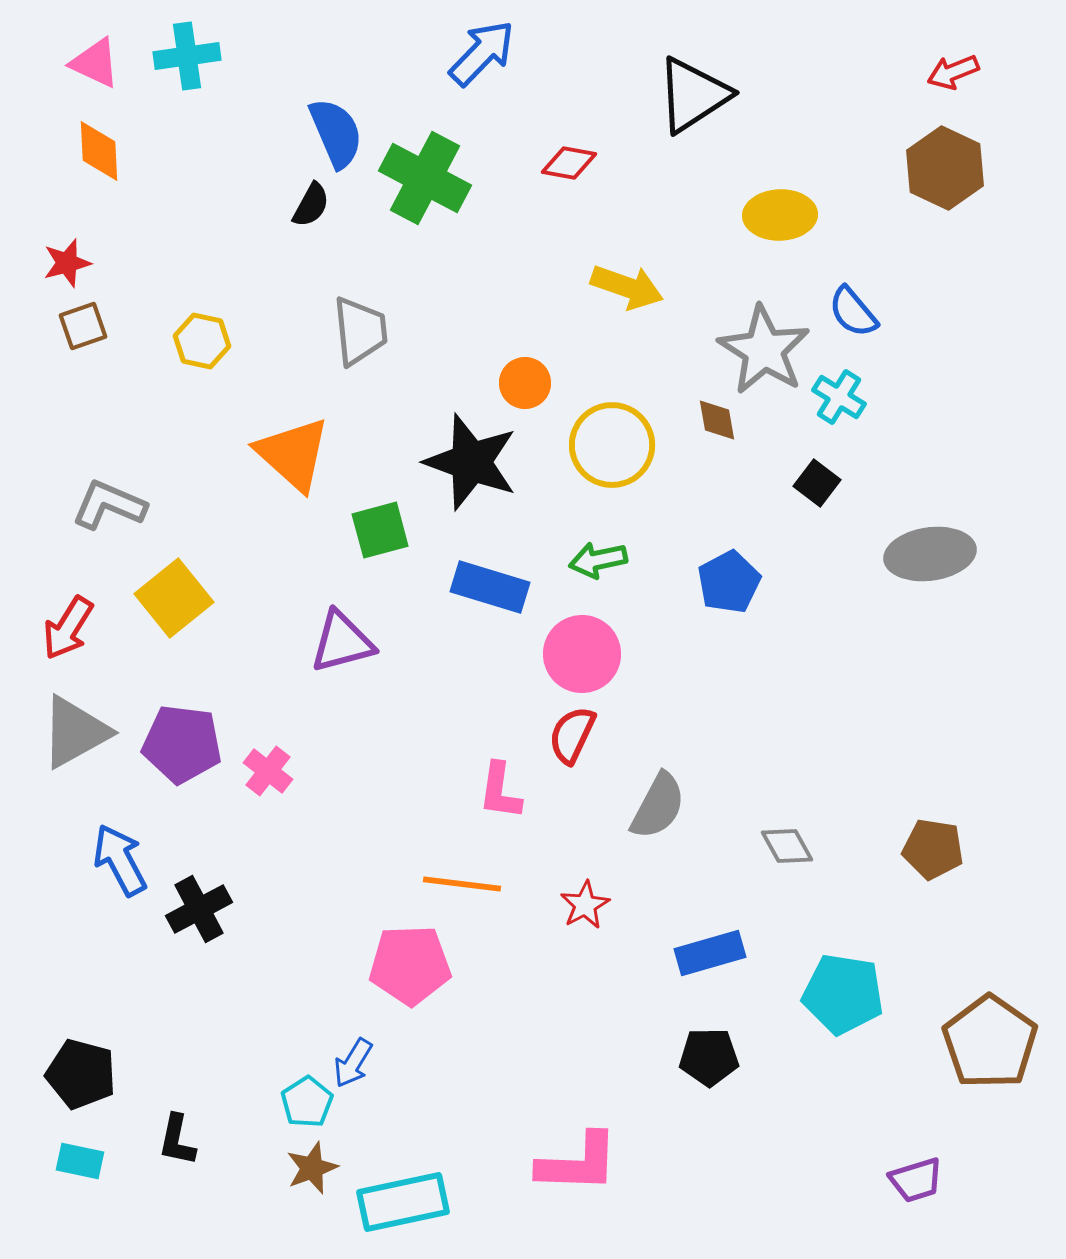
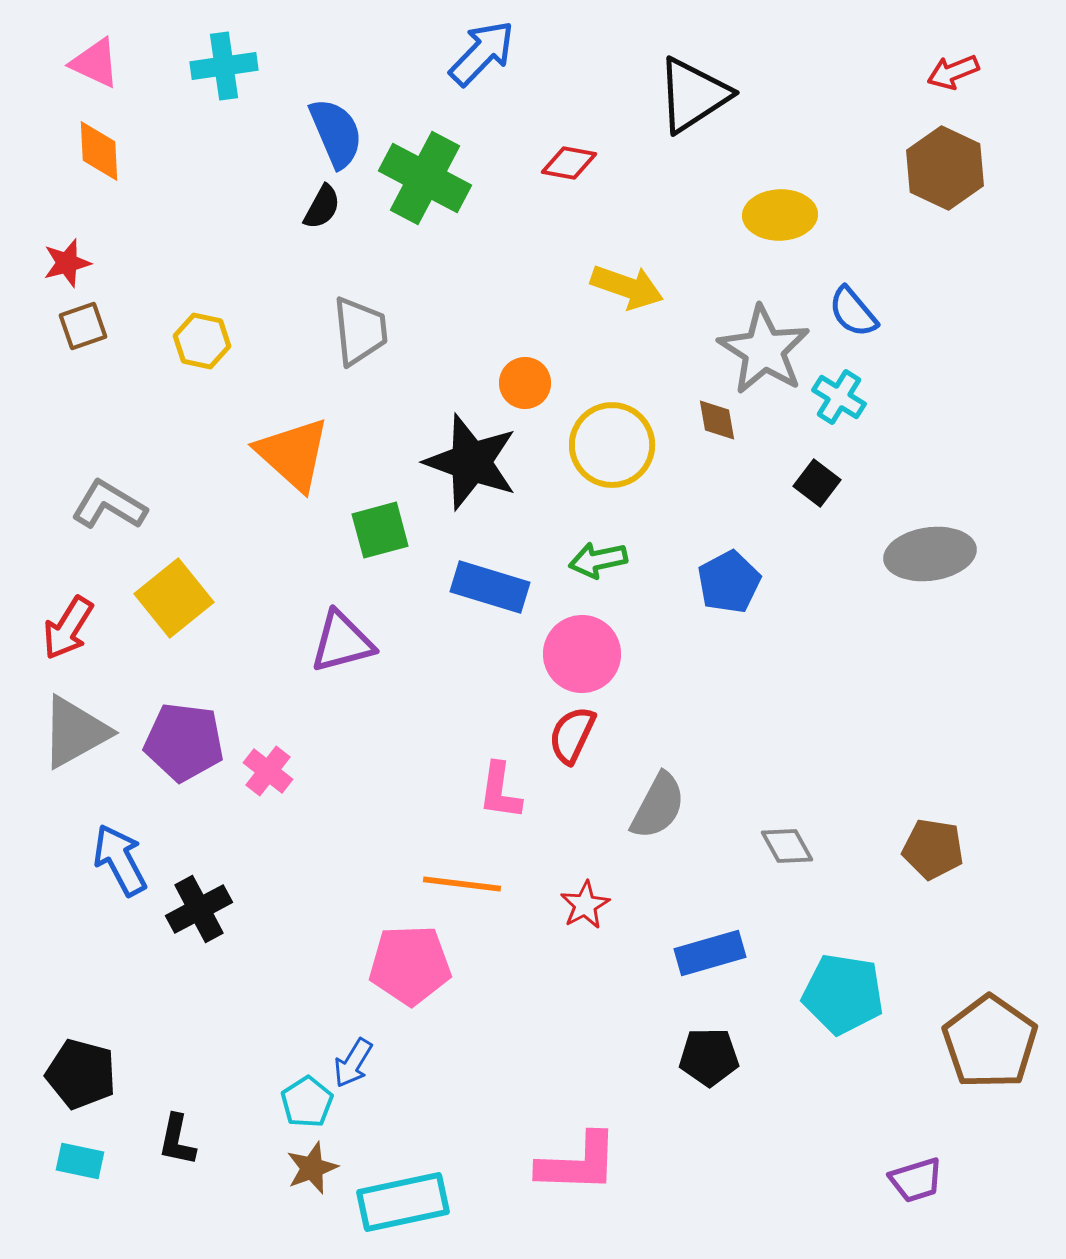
cyan cross at (187, 56): moved 37 px right, 10 px down
black semicircle at (311, 205): moved 11 px right, 2 px down
gray L-shape at (109, 505): rotated 8 degrees clockwise
purple pentagon at (182, 744): moved 2 px right, 2 px up
